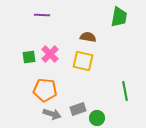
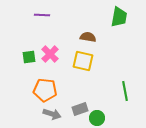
gray rectangle: moved 2 px right
